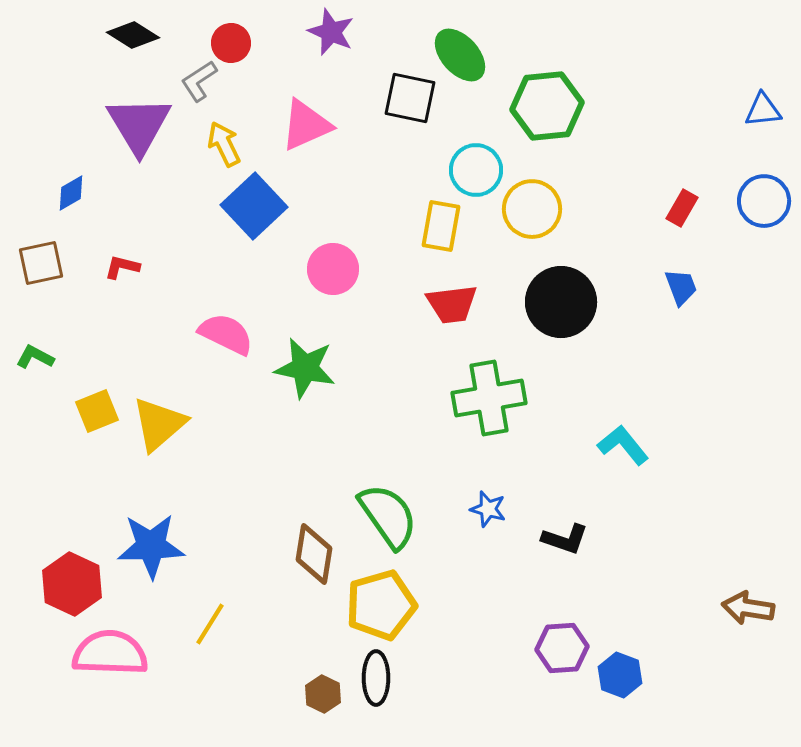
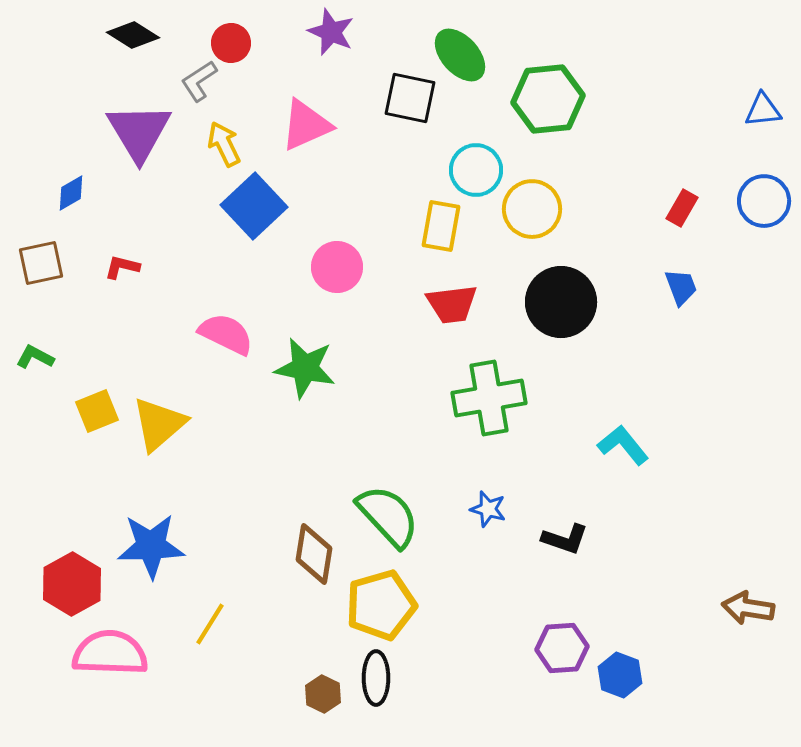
green hexagon at (547, 106): moved 1 px right, 7 px up
purple triangle at (139, 125): moved 7 px down
pink circle at (333, 269): moved 4 px right, 2 px up
green semicircle at (388, 516): rotated 8 degrees counterclockwise
red hexagon at (72, 584): rotated 6 degrees clockwise
